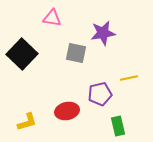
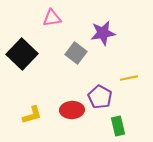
pink triangle: rotated 18 degrees counterclockwise
gray square: rotated 25 degrees clockwise
purple pentagon: moved 3 px down; rotated 30 degrees counterclockwise
red ellipse: moved 5 px right, 1 px up; rotated 10 degrees clockwise
yellow L-shape: moved 5 px right, 7 px up
